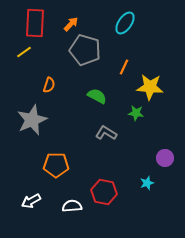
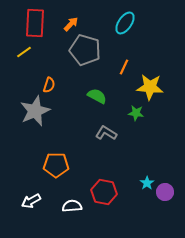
gray star: moved 3 px right, 9 px up
purple circle: moved 34 px down
cyan star: rotated 16 degrees counterclockwise
